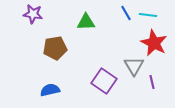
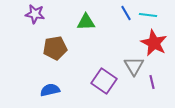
purple star: moved 2 px right
